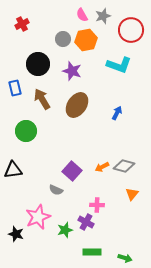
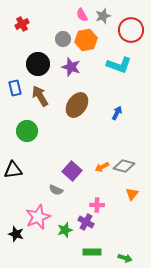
purple star: moved 1 px left, 4 px up
brown arrow: moved 2 px left, 3 px up
green circle: moved 1 px right
